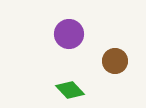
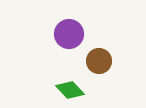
brown circle: moved 16 px left
